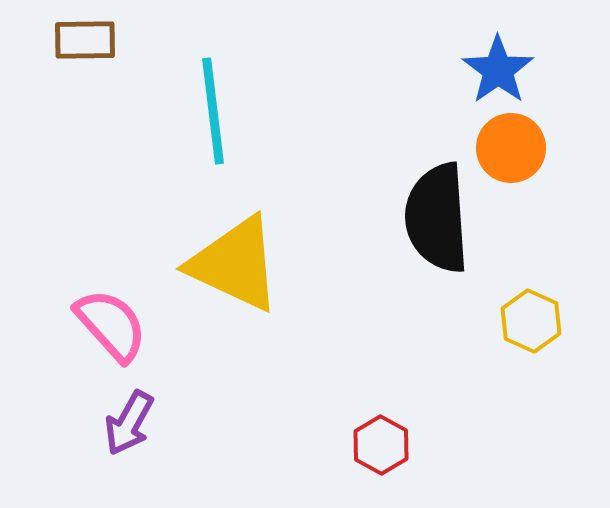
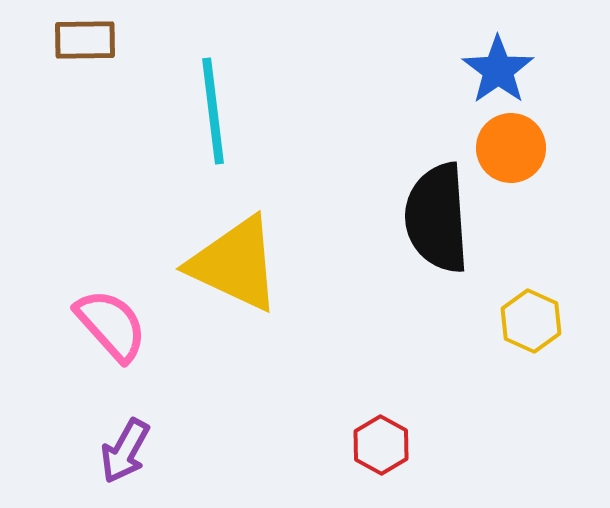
purple arrow: moved 4 px left, 28 px down
